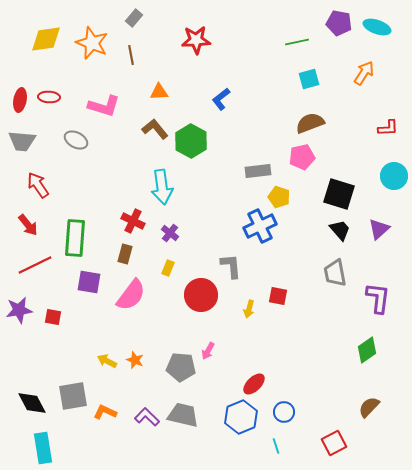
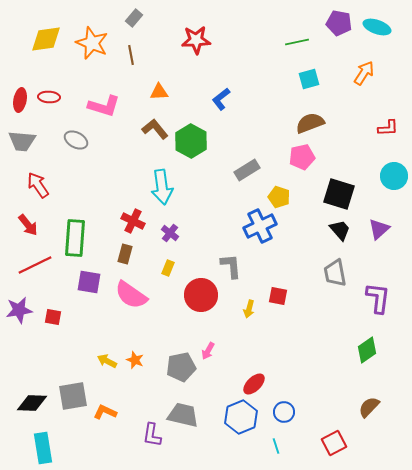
gray rectangle at (258, 171): moved 11 px left, 1 px up; rotated 25 degrees counterclockwise
pink semicircle at (131, 295): rotated 88 degrees clockwise
gray pentagon at (181, 367): rotated 16 degrees counterclockwise
black diamond at (32, 403): rotated 60 degrees counterclockwise
purple L-shape at (147, 417): moved 5 px right, 18 px down; rotated 125 degrees counterclockwise
